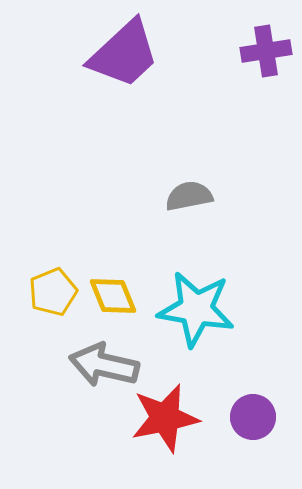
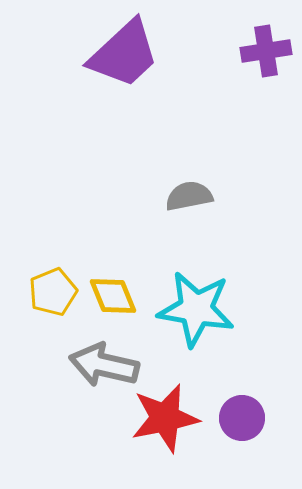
purple circle: moved 11 px left, 1 px down
